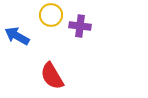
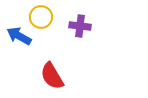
yellow circle: moved 10 px left, 2 px down
blue arrow: moved 2 px right
